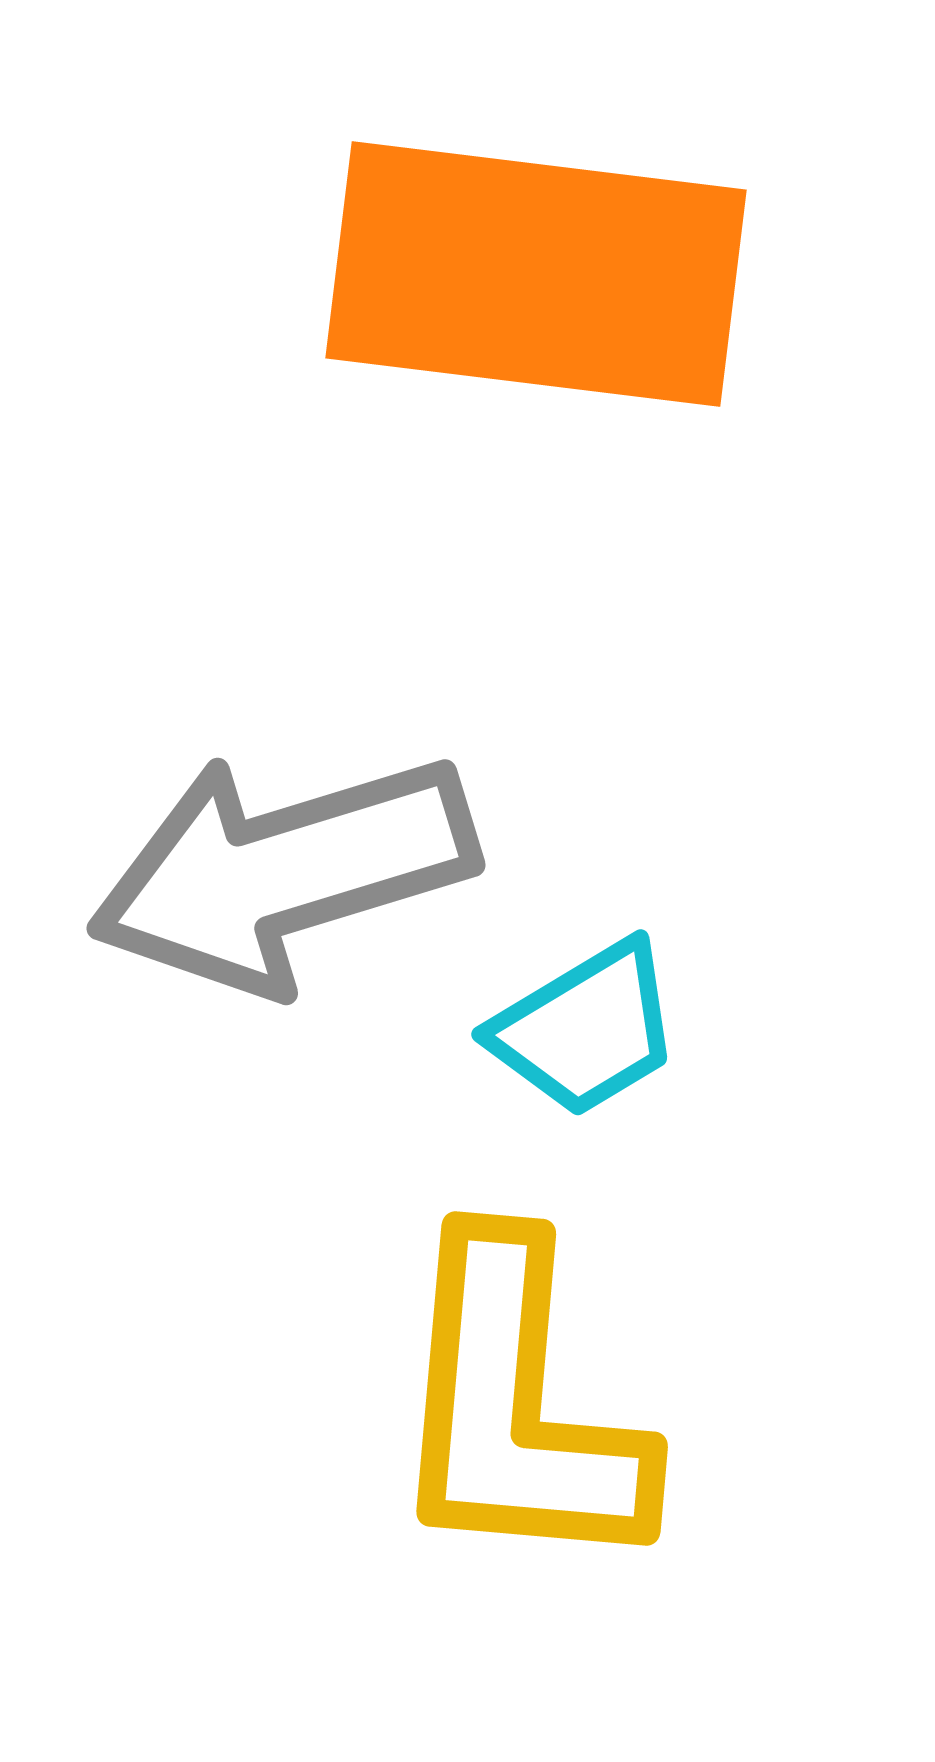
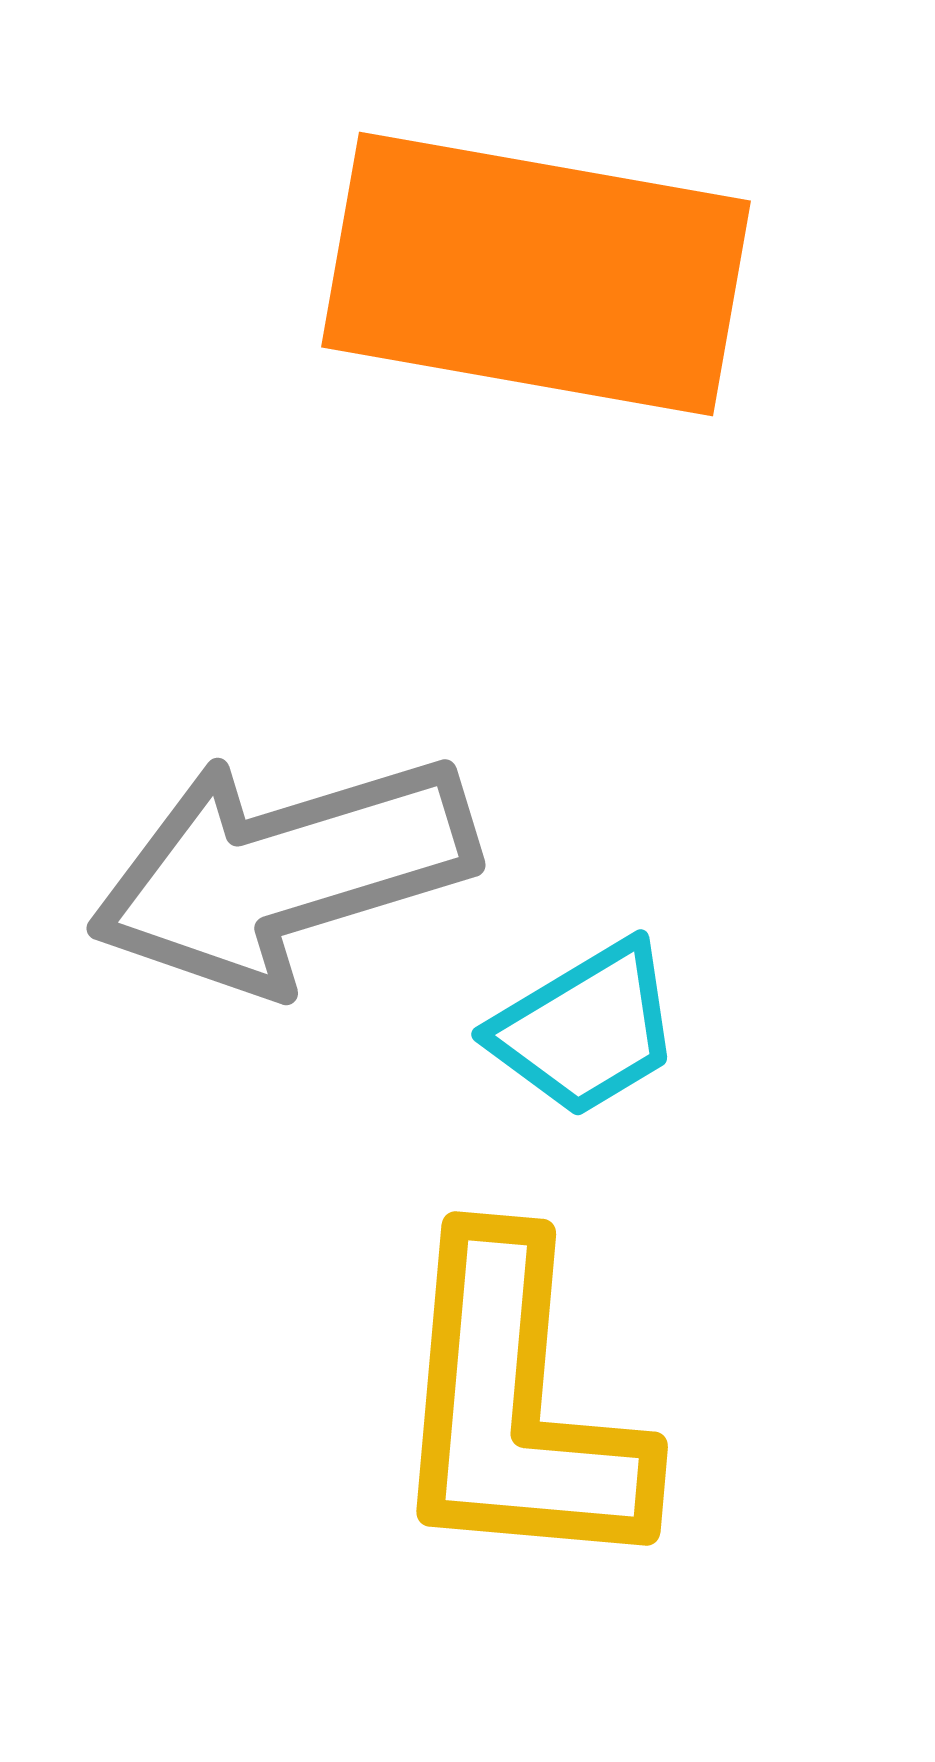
orange rectangle: rotated 3 degrees clockwise
